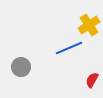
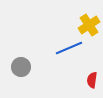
red semicircle: rotated 21 degrees counterclockwise
